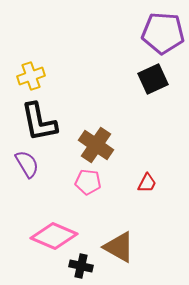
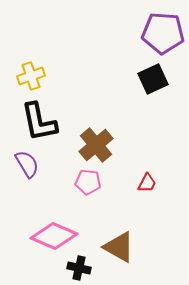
brown cross: rotated 16 degrees clockwise
black cross: moved 2 px left, 2 px down
